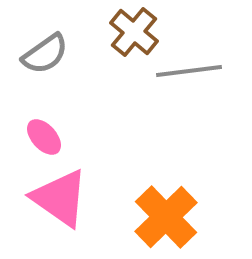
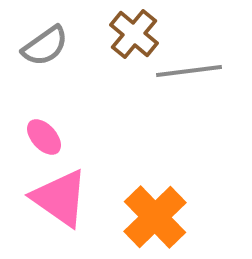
brown cross: moved 2 px down
gray semicircle: moved 8 px up
orange cross: moved 11 px left
